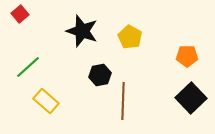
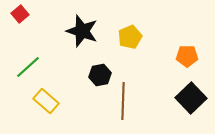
yellow pentagon: rotated 20 degrees clockwise
